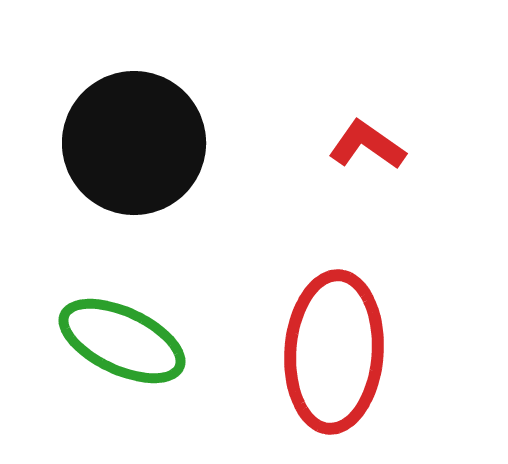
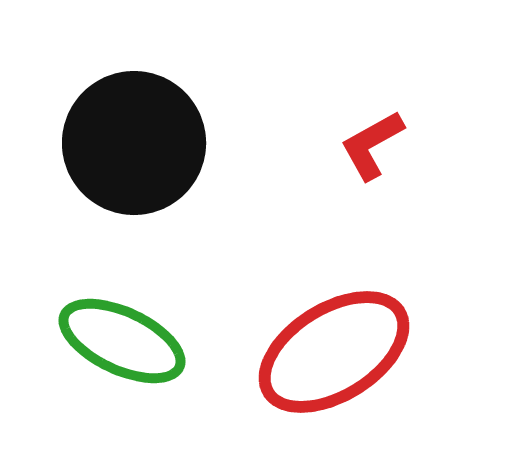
red L-shape: moved 5 px right; rotated 64 degrees counterclockwise
red ellipse: rotated 54 degrees clockwise
